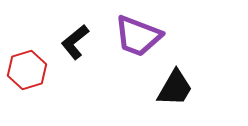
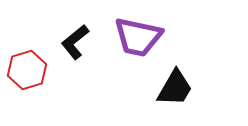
purple trapezoid: moved 1 px down; rotated 9 degrees counterclockwise
